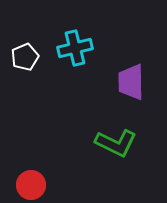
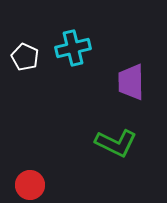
cyan cross: moved 2 px left
white pentagon: rotated 24 degrees counterclockwise
red circle: moved 1 px left
